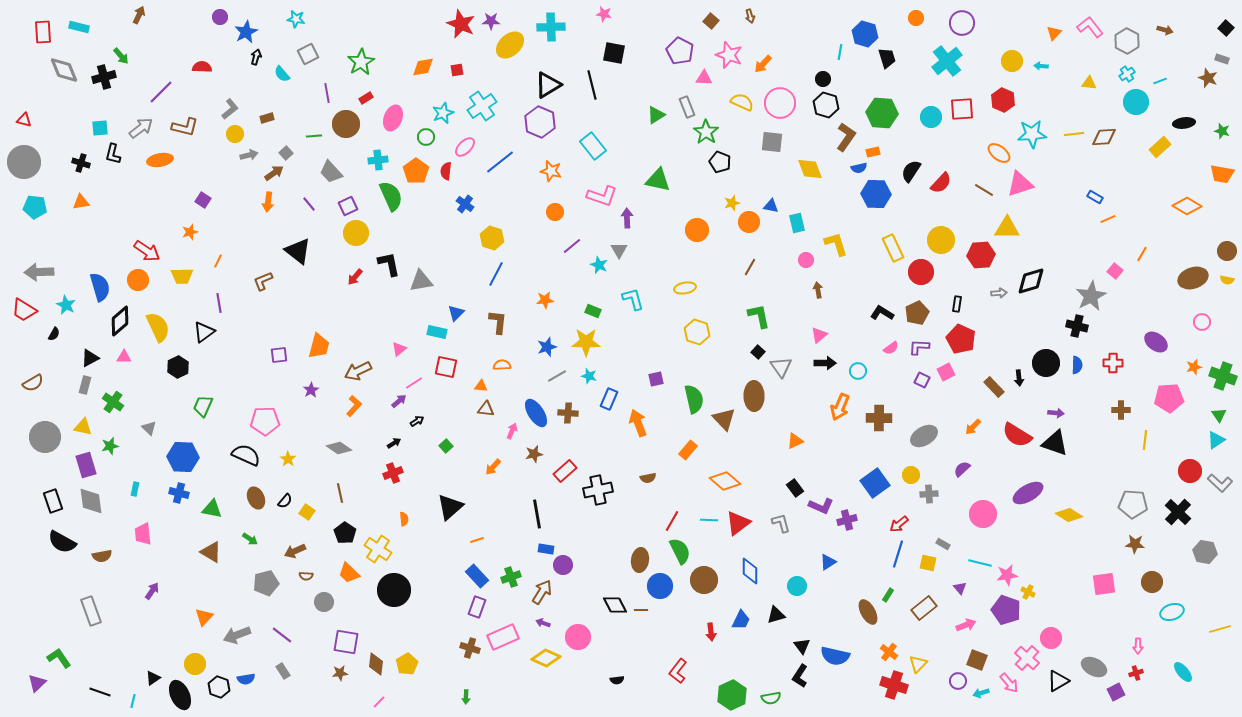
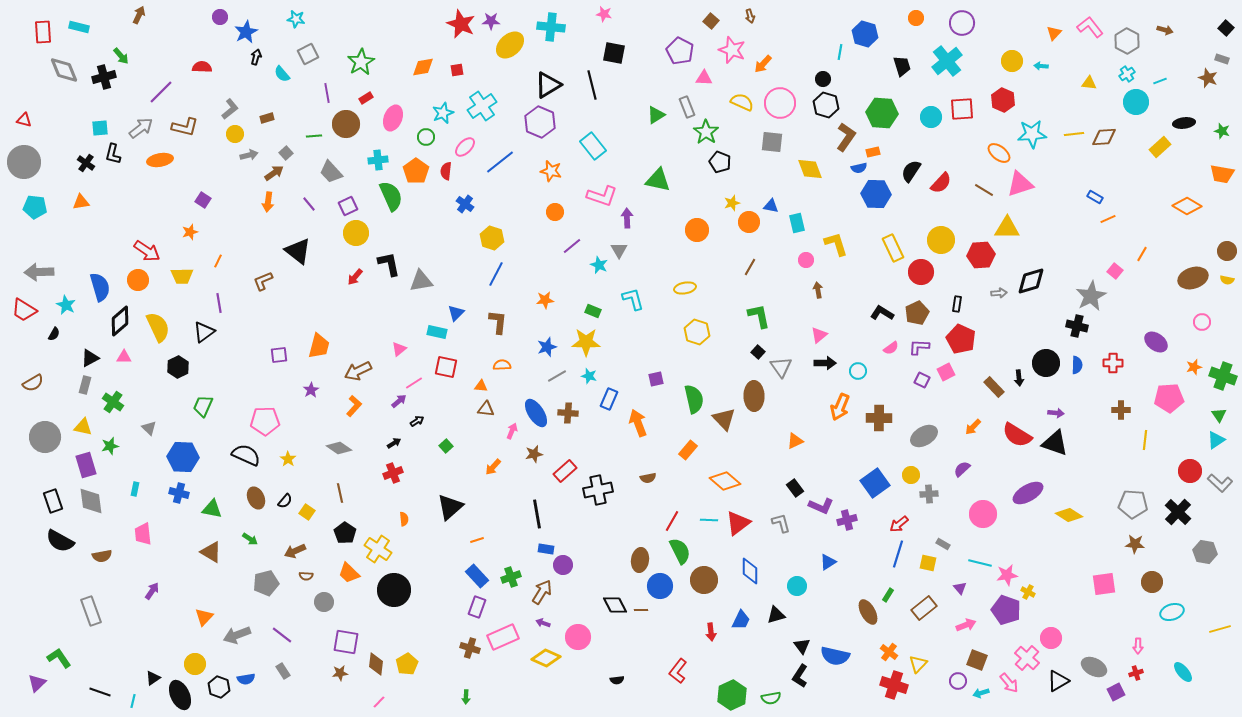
cyan cross at (551, 27): rotated 8 degrees clockwise
pink star at (729, 55): moved 3 px right, 5 px up
black trapezoid at (887, 58): moved 15 px right, 8 px down
black cross at (81, 163): moved 5 px right; rotated 18 degrees clockwise
black semicircle at (62, 542): moved 2 px left, 1 px up
